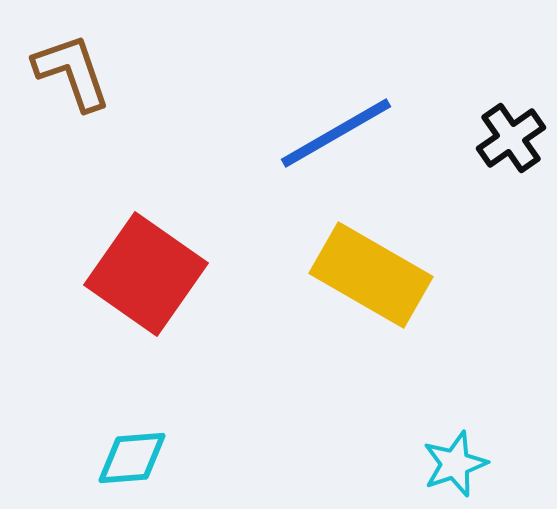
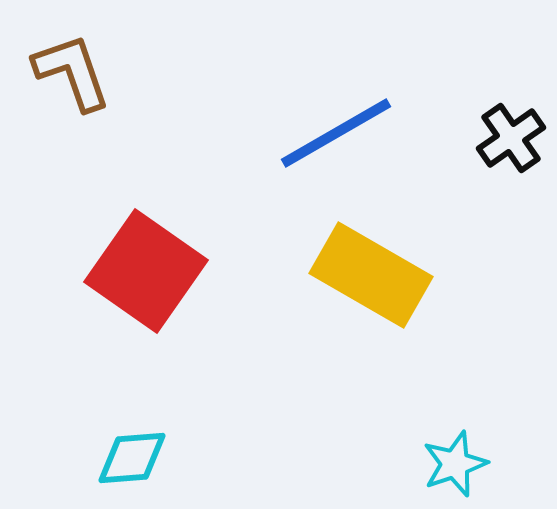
red square: moved 3 px up
